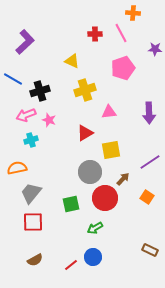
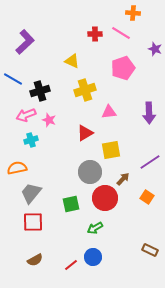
pink line: rotated 30 degrees counterclockwise
purple star: rotated 16 degrees clockwise
